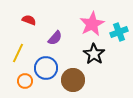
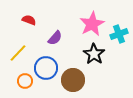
cyan cross: moved 2 px down
yellow line: rotated 18 degrees clockwise
